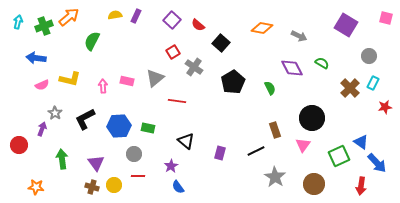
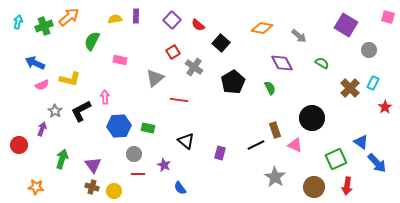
yellow semicircle at (115, 15): moved 4 px down
purple rectangle at (136, 16): rotated 24 degrees counterclockwise
pink square at (386, 18): moved 2 px right, 1 px up
gray arrow at (299, 36): rotated 14 degrees clockwise
gray circle at (369, 56): moved 6 px up
blue arrow at (36, 58): moved 1 px left, 5 px down; rotated 18 degrees clockwise
purple diamond at (292, 68): moved 10 px left, 5 px up
pink rectangle at (127, 81): moved 7 px left, 21 px up
pink arrow at (103, 86): moved 2 px right, 11 px down
red line at (177, 101): moved 2 px right, 1 px up
red star at (385, 107): rotated 24 degrees counterclockwise
gray star at (55, 113): moved 2 px up
black L-shape at (85, 119): moved 4 px left, 8 px up
pink triangle at (303, 145): moved 8 px left; rotated 42 degrees counterclockwise
black line at (256, 151): moved 6 px up
green square at (339, 156): moved 3 px left, 3 px down
green arrow at (62, 159): rotated 24 degrees clockwise
purple triangle at (96, 163): moved 3 px left, 2 px down
purple star at (171, 166): moved 7 px left, 1 px up; rotated 16 degrees counterclockwise
red line at (138, 176): moved 2 px up
brown circle at (314, 184): moved 3 px down
yellow circle at (114, 185): moved 6 px down
red arrow at (361, 186): moved 14 px left
blue semicircle at (178, 187): moved 2 px right, 1 px down
